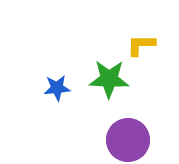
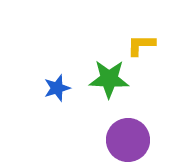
blue star: rotated 12 degrees counterclockwise
